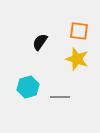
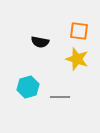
black semicircle: rotated 114 degrees counterclockwise
